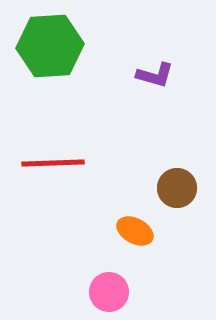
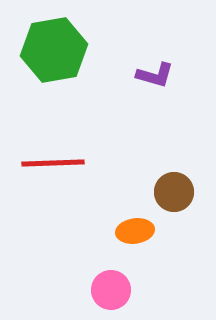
green hexagon: moved 4 px right, 4 px down; rotated 6 degrees counterclockwise
brown circle: moved 3 px left, 4 px down
orange ellipse: rotated 36 degrees counterclockwise
pink circle: moved 2 px right, 2 px up
